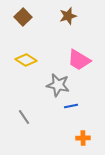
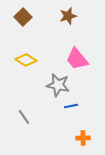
pink trapezoid: moved 2 px left, 1 px up; rotated 20 degrees clockwise
